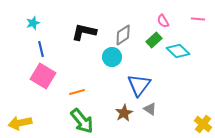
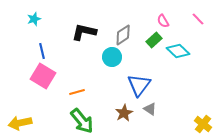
pink line: rotated 40 degrees clockwise
cyan star: moved 1 px right, 4 px up
blue line: moved 1 px right, 2 px down
